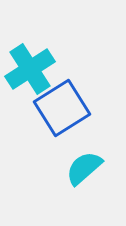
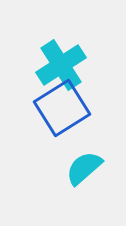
cyan cross: moved 31 px right, 4 px up
